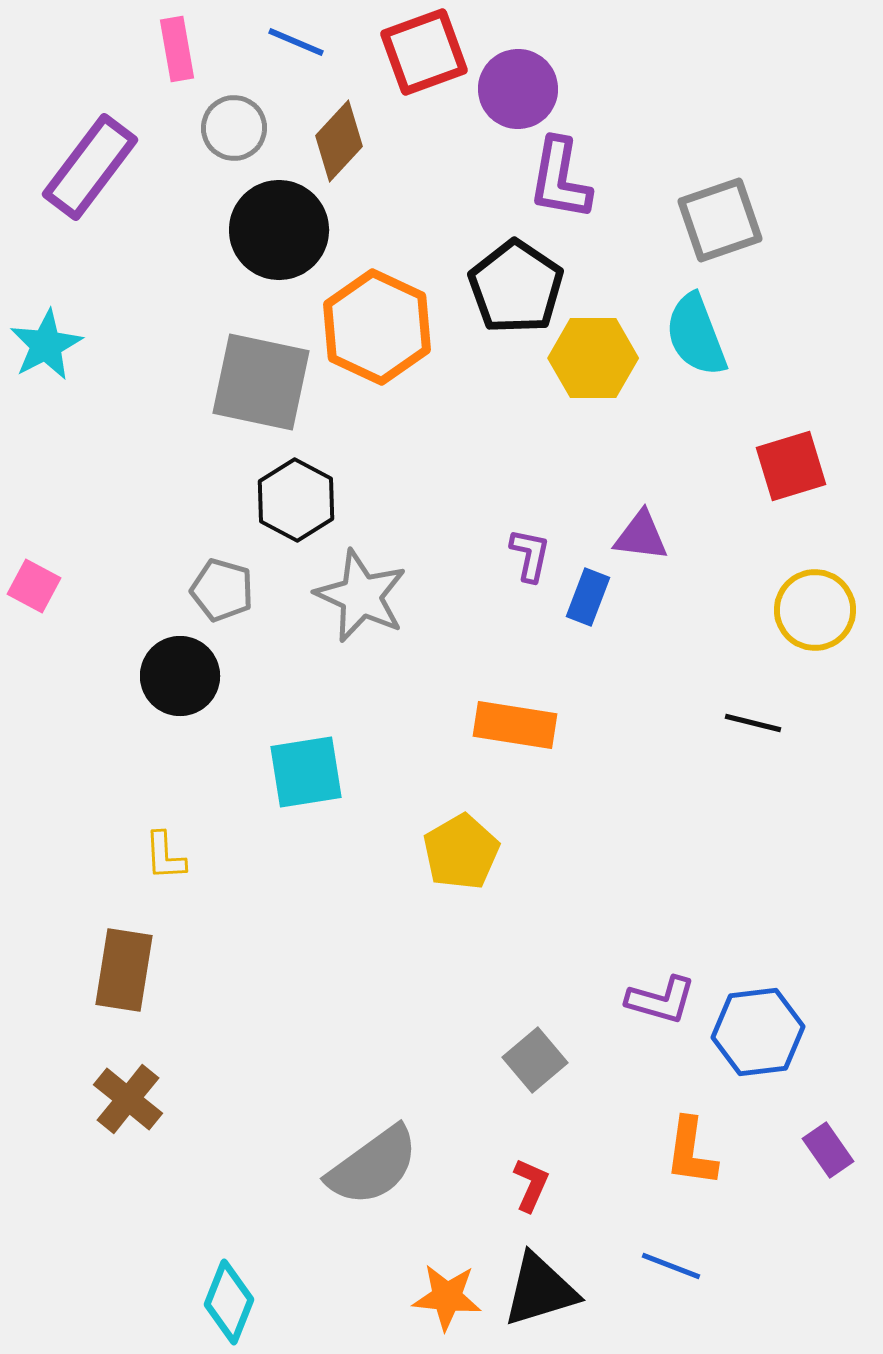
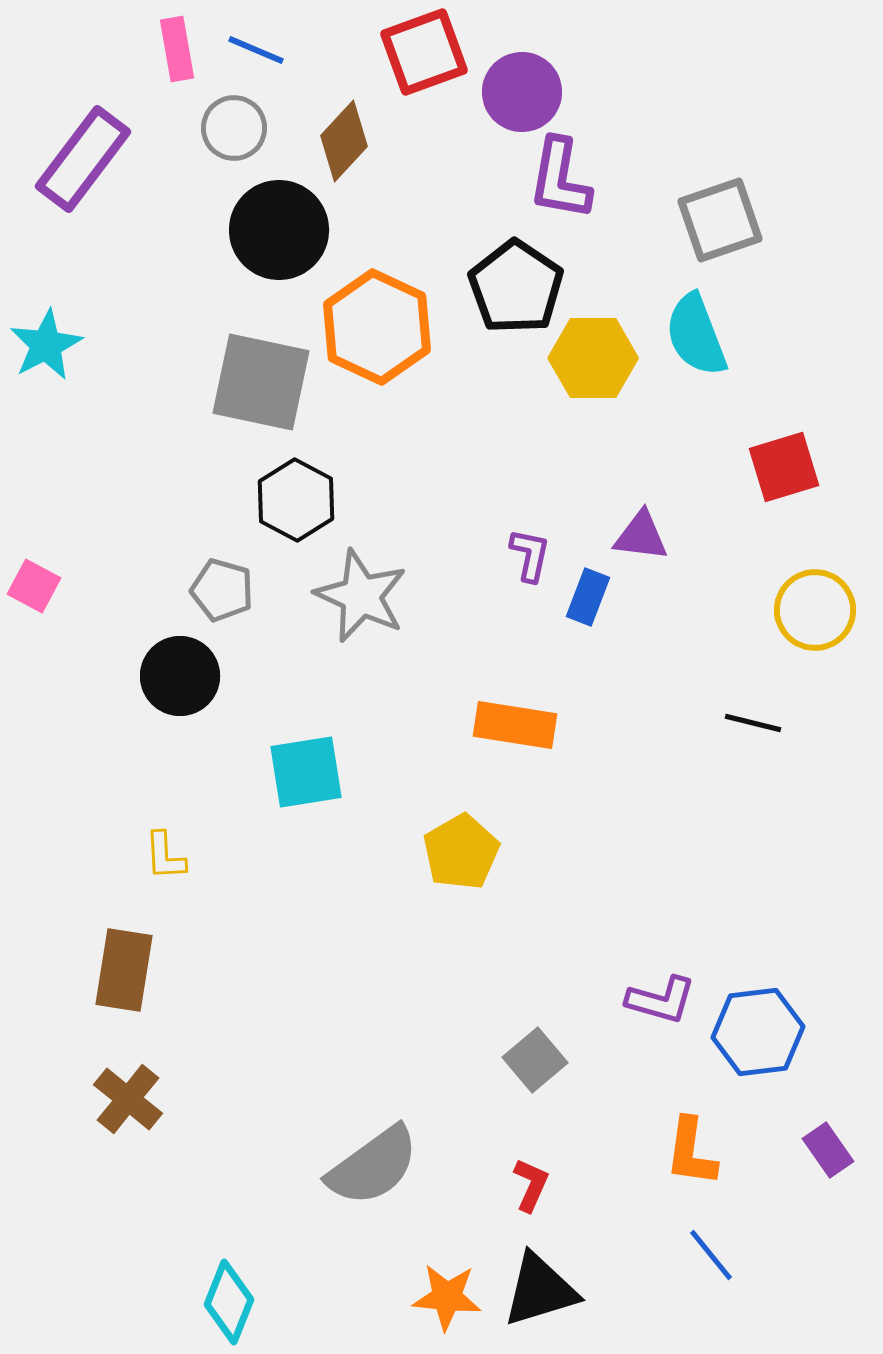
blue line at (296, 42): moved 40 px left, 8 px down
purple circle at (518, 89): moved 4 px right, 3 px down
brown diamond at (339, 141): moved 5 px right
purple rectangle at (90, 167): moved 7 px left, 8 px up
red square at (791, 466): moved 7 px left, 1 px down
blue line at (671, 1266): moved 40 px right, 11 px up; rotated 30 degrees clockwise
